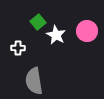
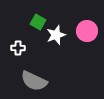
green square: rotated 21 degrees counterclockwise
white star: rotated 24 degrees clockwise
gray semicircle: rotated 56 degrees counterclockwise
